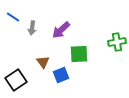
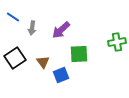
black square: moved 1 px left, 22 px up
